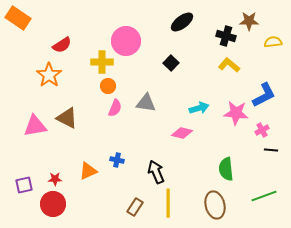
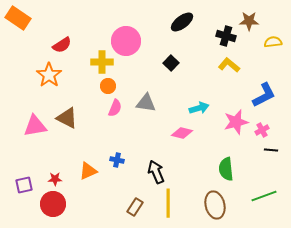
pink star: moved 9 px down; rotated 20 degrees counterclockwise
